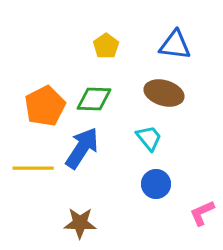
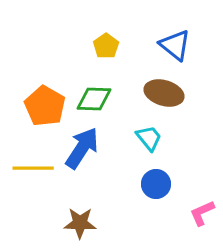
blue triangle: rotated 32 degrees clockwise
orange pentagon: rotated 15 degrees counterclockwise
